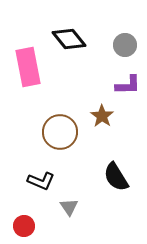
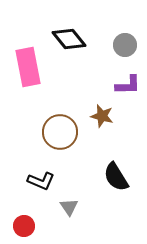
brown star: rotated 20 degrees counterclockwise
